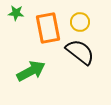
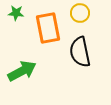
yellow circle: moved 9 px up
black semicircle: rotated 140 degrees counterclockwise
green arrow: moved 9 px left
